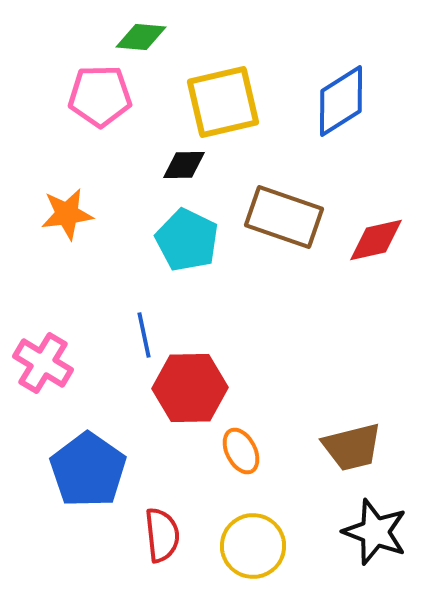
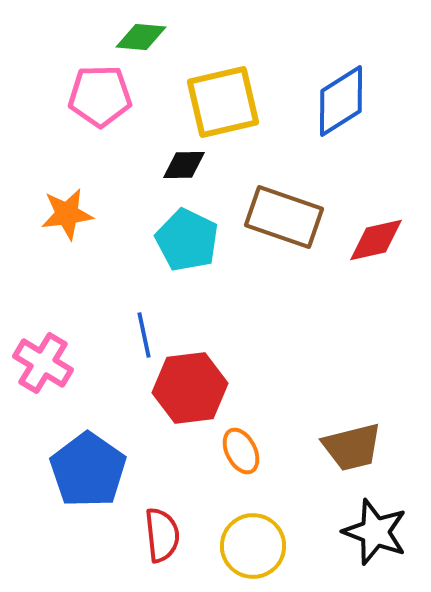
red hexagon: rotated 6 degrees counterclockwise
